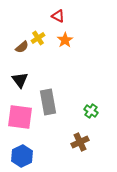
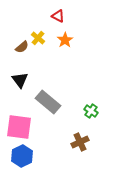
yellow cross: rotated 16 degrees counterclockwise
gray rectangle: rotated 40 degrees counterclockwise
pink square: moved 1 px left, 10 px down
